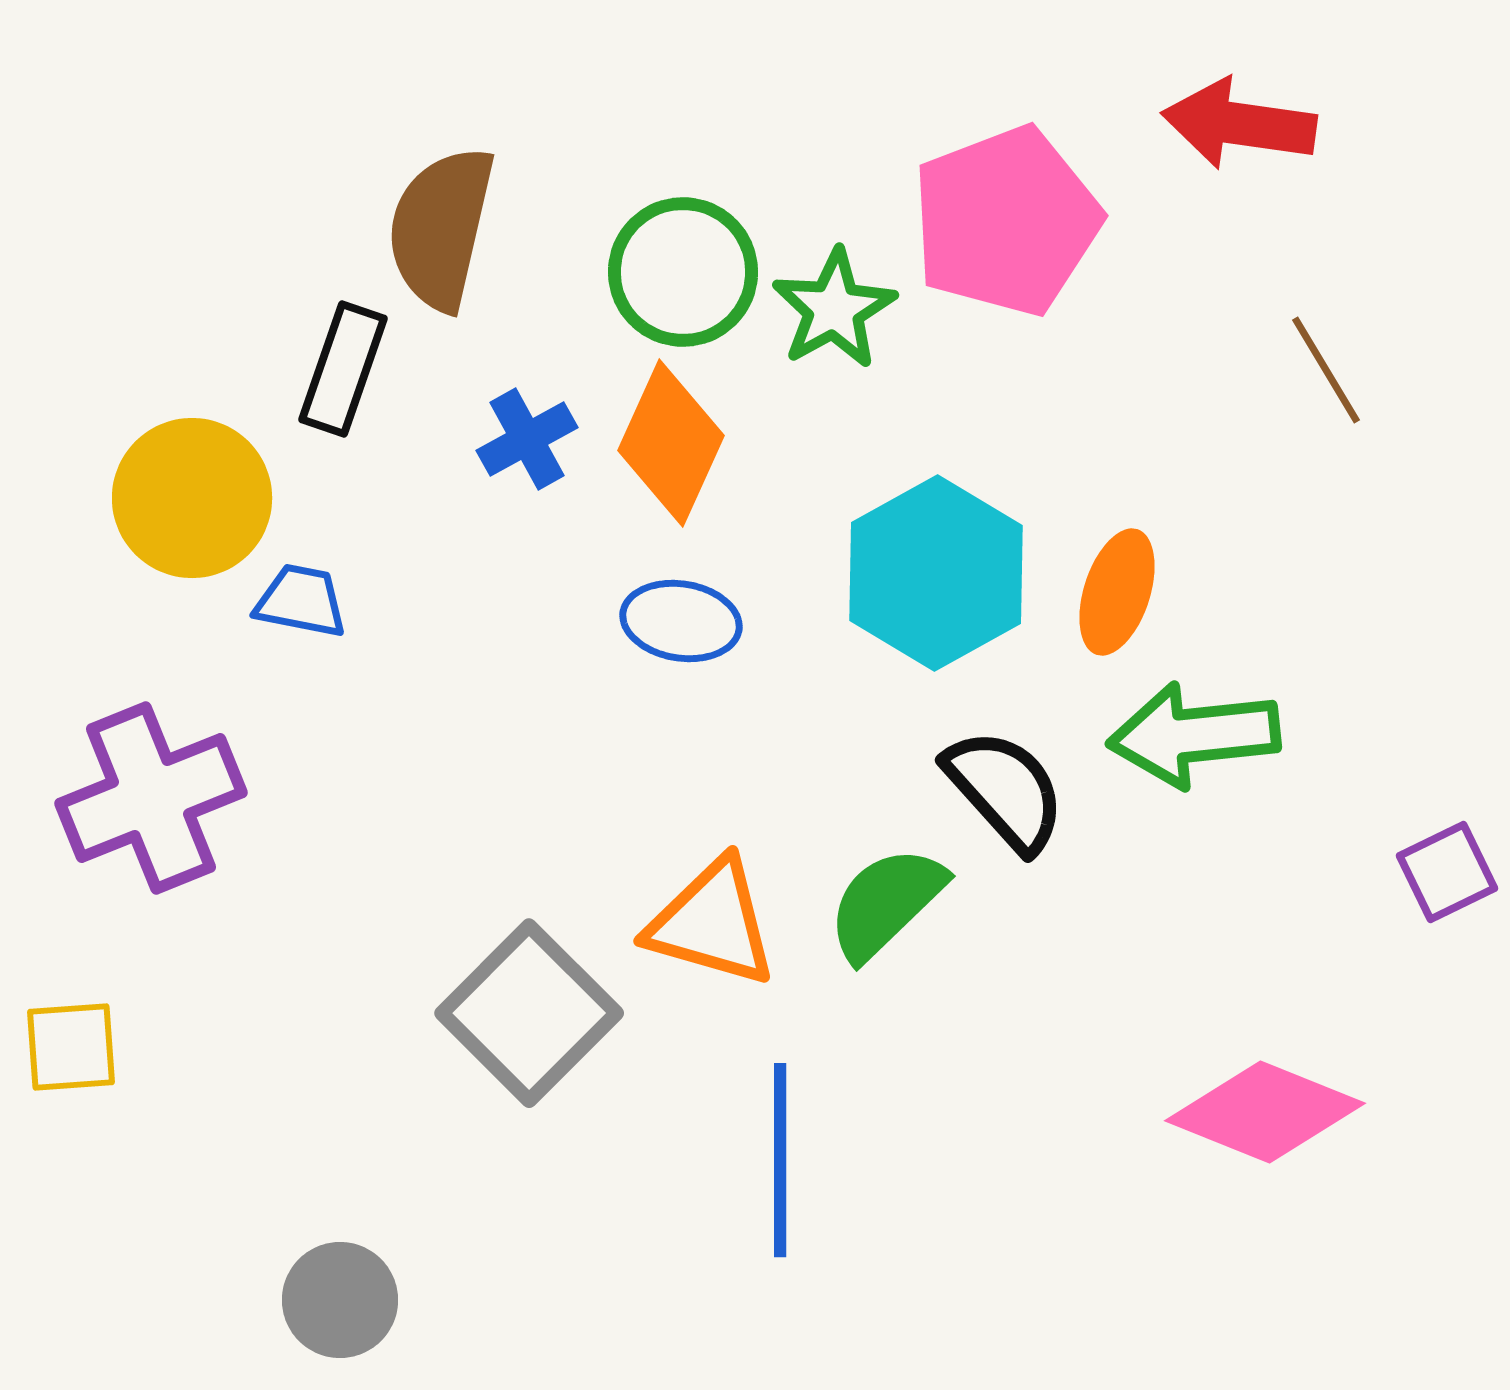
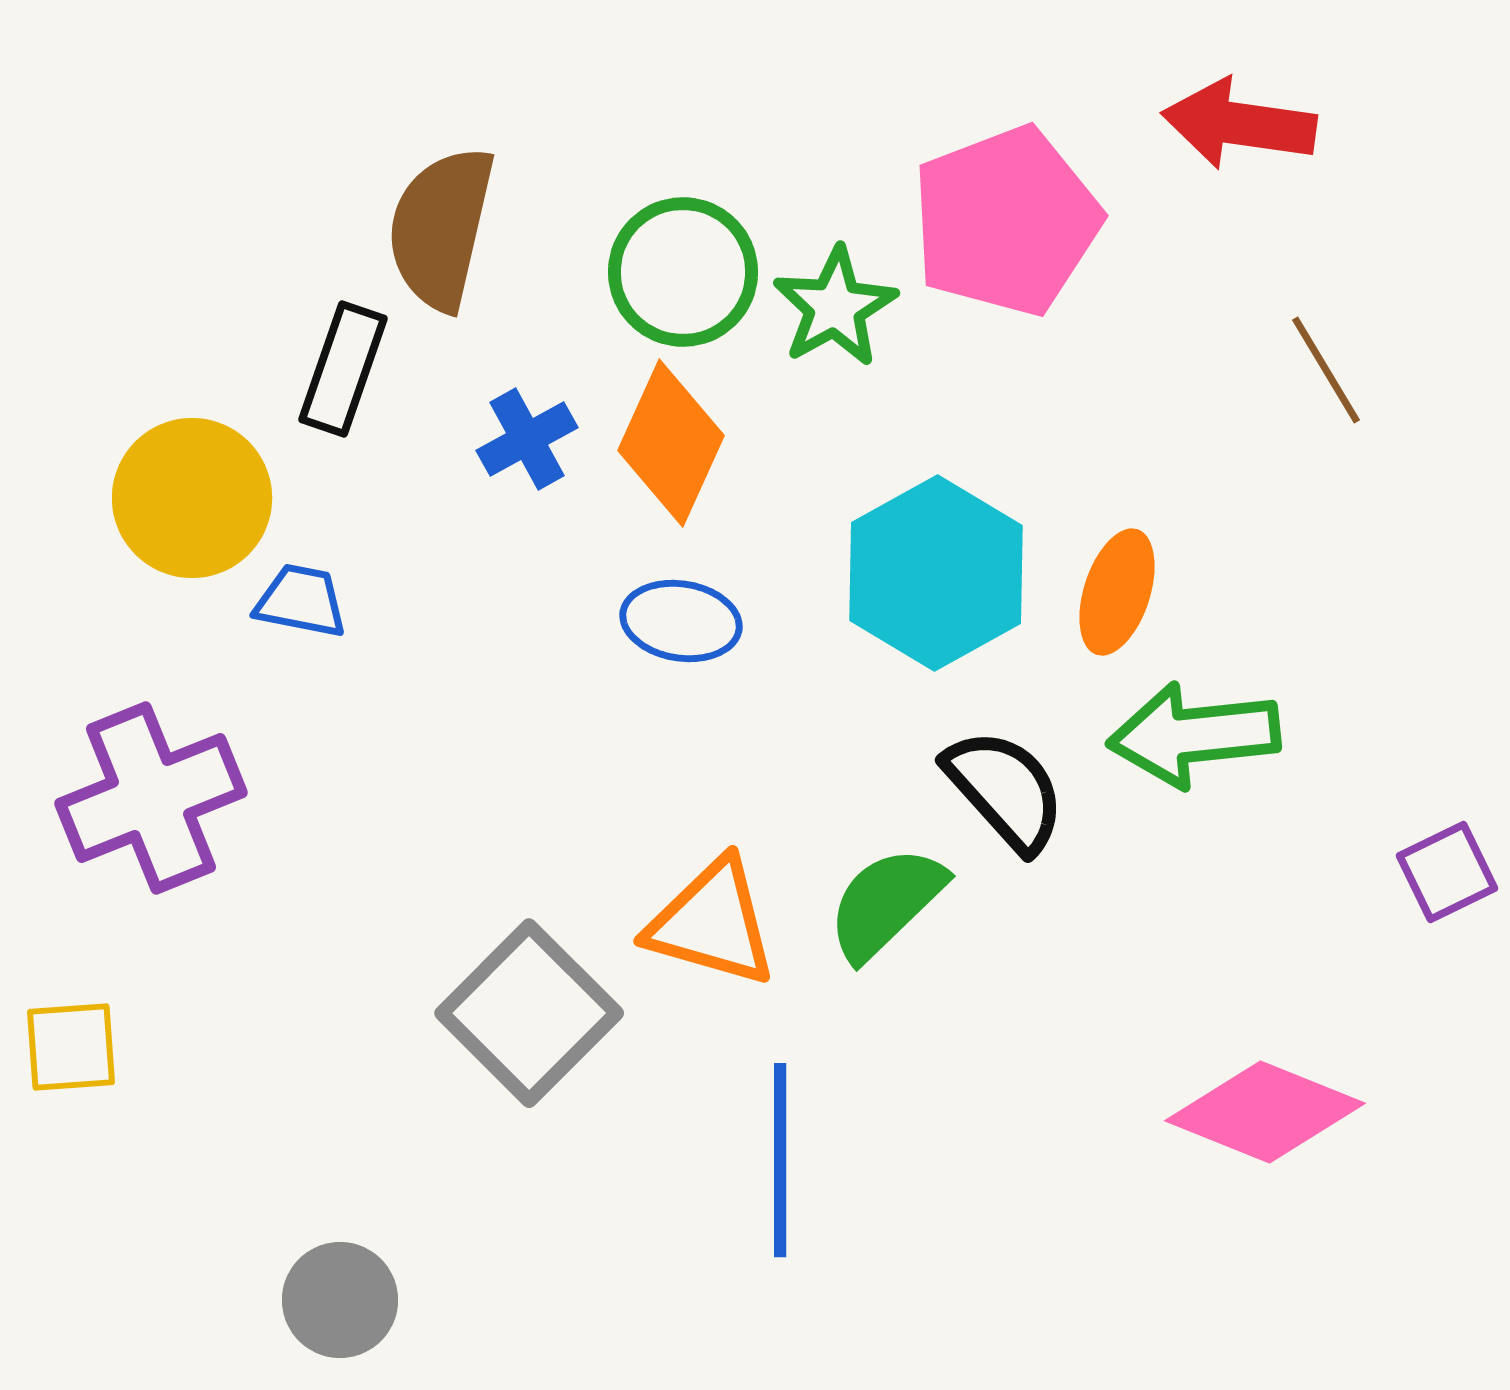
green star: moved 1 px right, 2 px up
